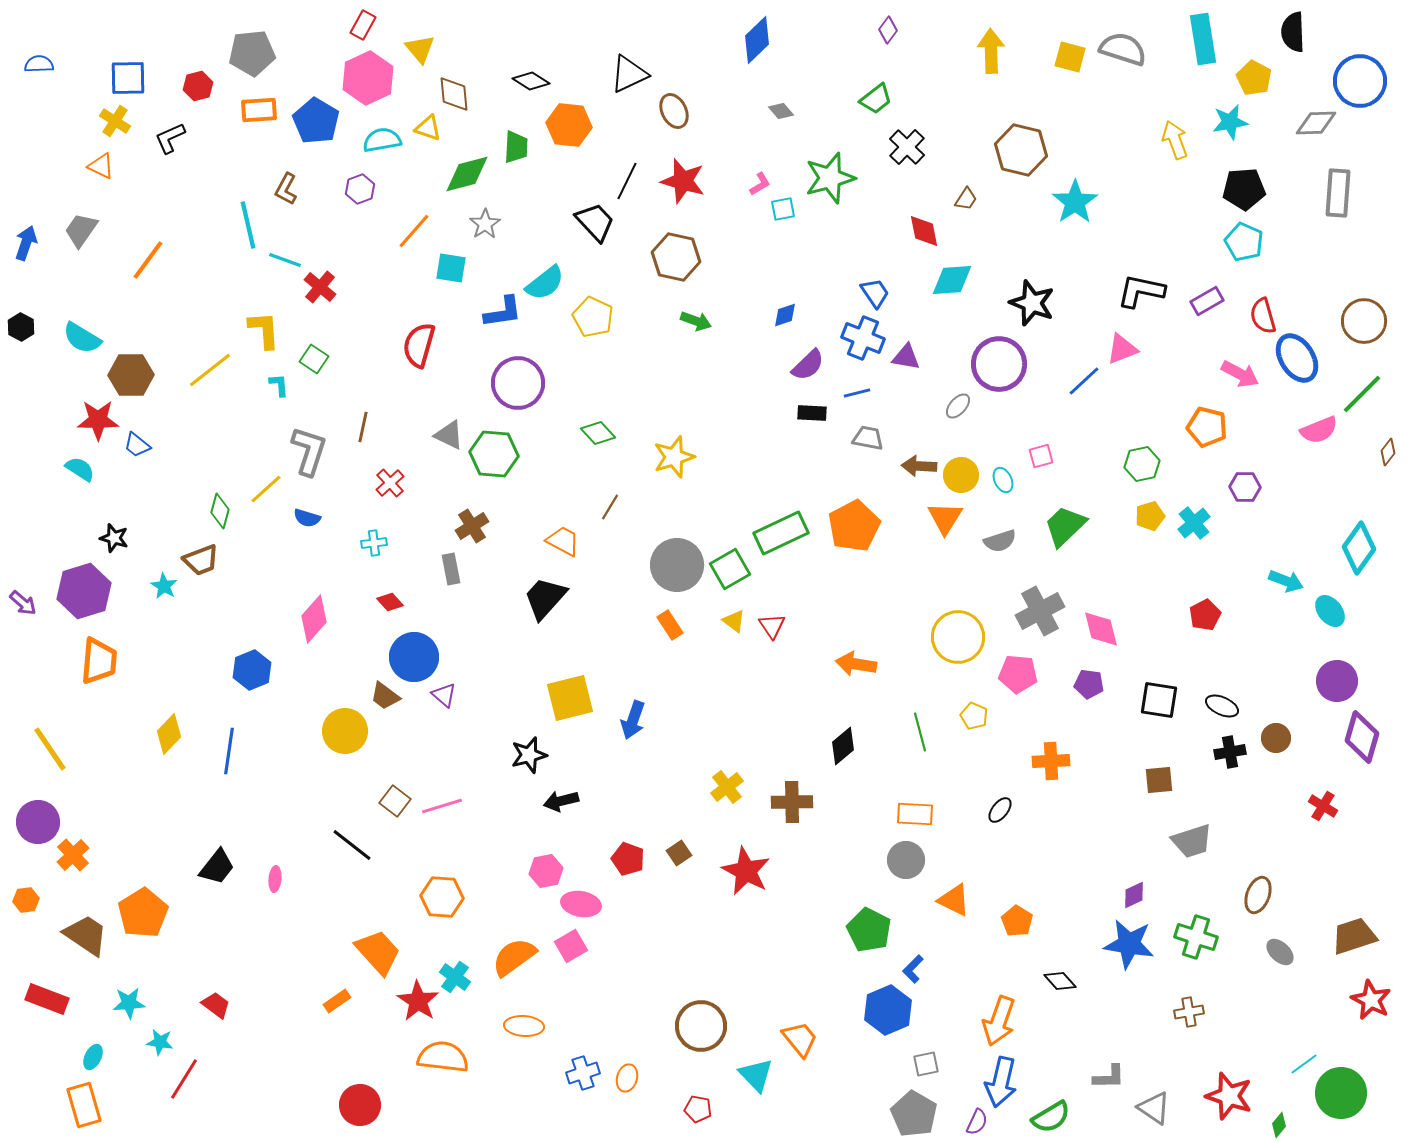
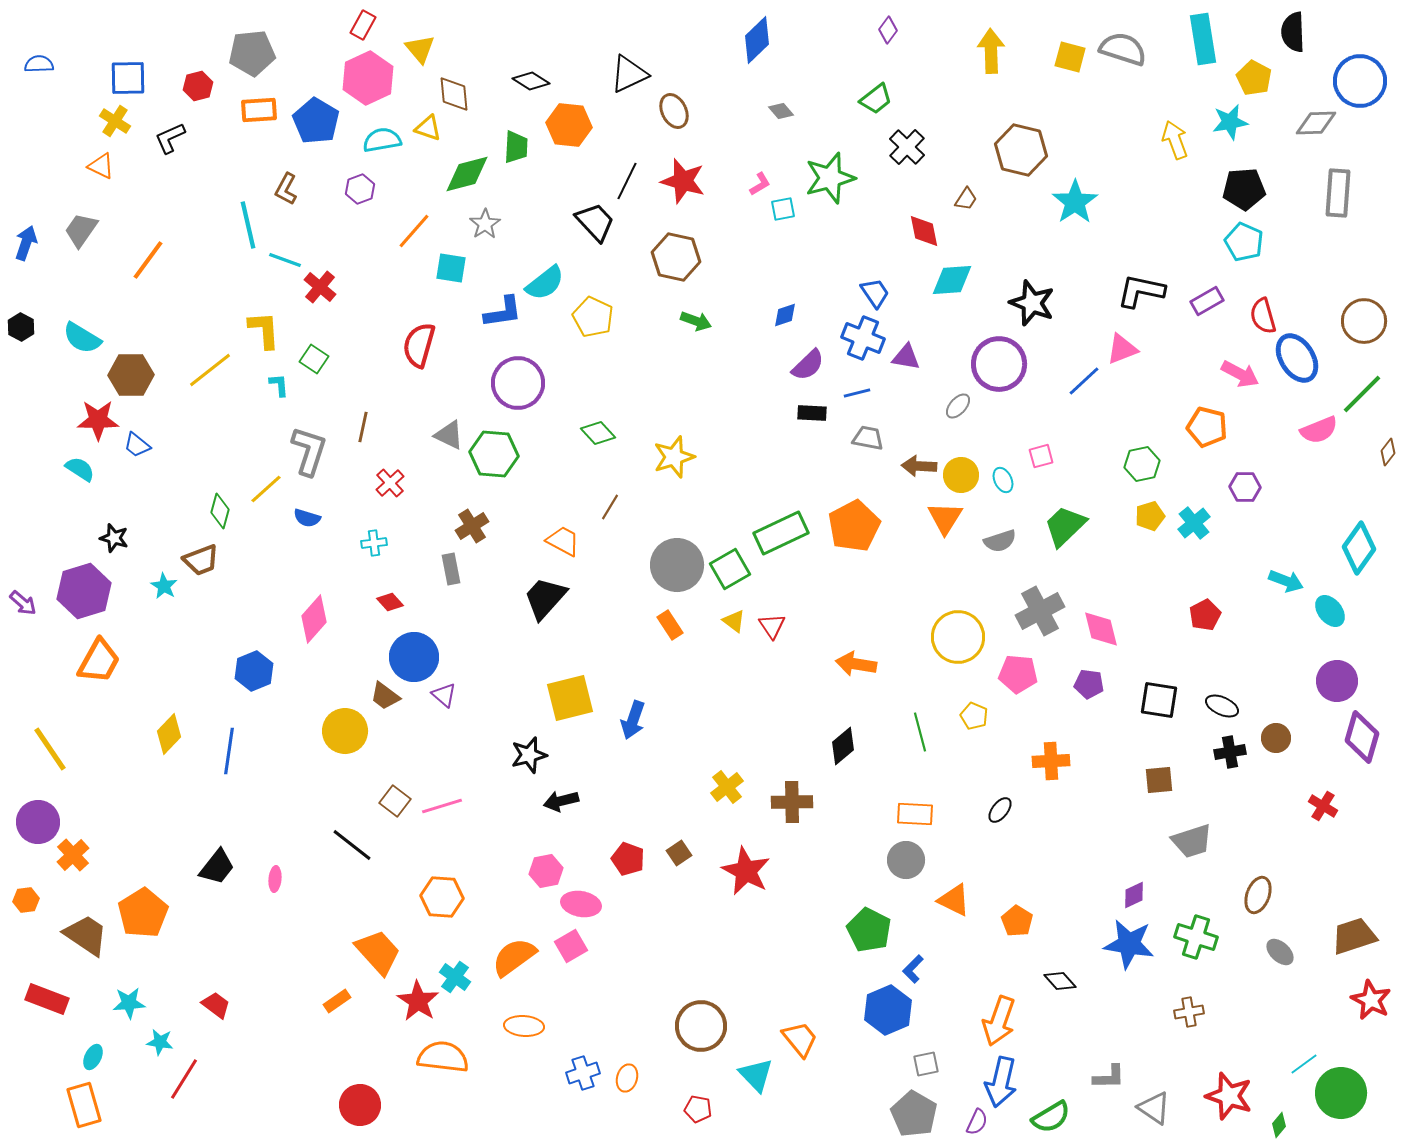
orange trapezoid at (99, 661): rotated 24 degrees clockwise
blue hexagon at (252, 670): moved 2 px right, 1 px down
